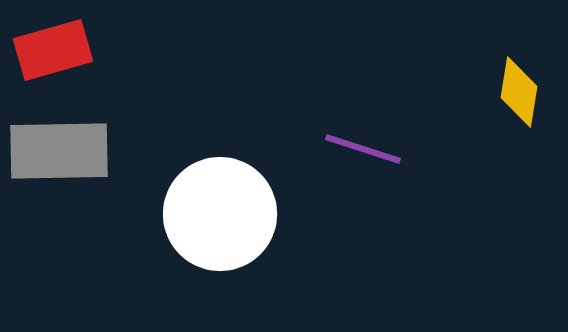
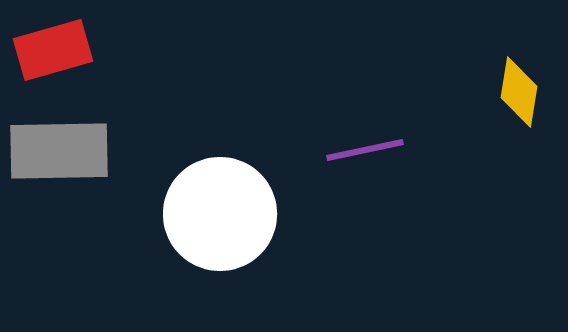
purple line: moved 2 px right, 1 px down; rotated 30 degrees counterclockwise
